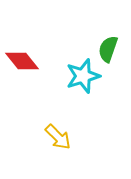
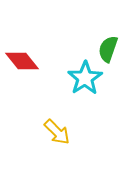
cyan star: moved 2 px right, 2 px down; rotated 16 degrees counterclockwise
yellow arrow: moved 1 px left, 5 px up
